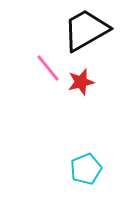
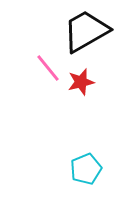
black trapezoid: moved 1 px down
